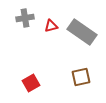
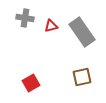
gray cross: rotated 18 degrees clockwise
gray rectangle: rotated 20 degrees clockwise
brown square: moved 1 px right
